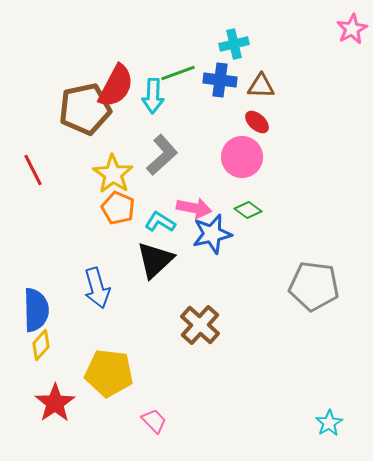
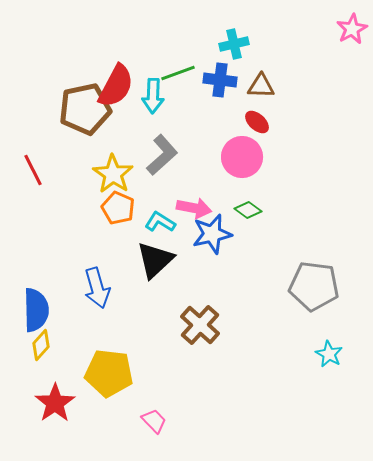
cyan star: moved 69 px up; rotated 12 degrees counterclockwise
